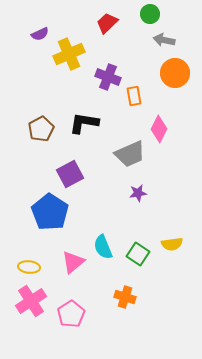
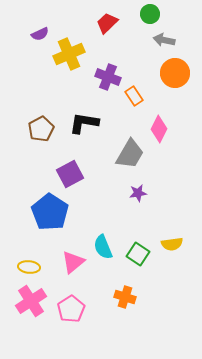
orange rectangle: rotated 24 degrees counterclockwise
gray trapezoid: rotated 36 degrees counterclockwise
pink pentagon: moved 5 px up
